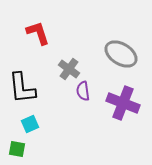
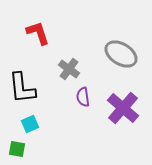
purple semicircle: moved 6 px down
purple cross: moved 5 px down; rotated 20 degrees clockwise
